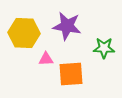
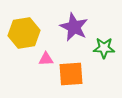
purple star: moved 7 px right, 1 px down; rotated 16 degrees clockwise
yellow hexagon: rotated 12 degrees counterclockwise
